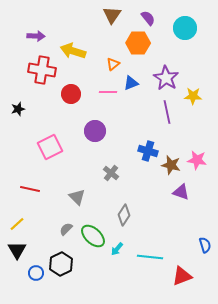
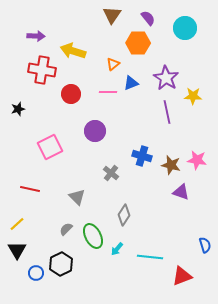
blue cross: moved 6 px left, 5 px down
green ellipse: rotated 20 degrees clockwise
